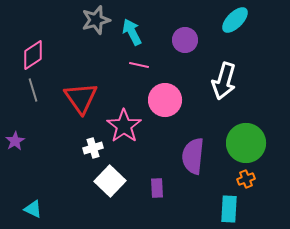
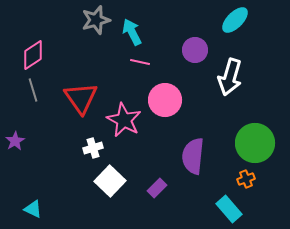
purple circle: moved 10 px right, 10 px down
pink line: moved 1 px right, 3 px up
white arrow: moved 6 px right, 4 px up
pink star: moved 6 px up; rotated 8 degrees counterclockwise
green circle: moved 9 px right
purple rectangle: rotated 48 degrees clockwise
cyan rectangle: rotated 44 degrees counterclockwise
